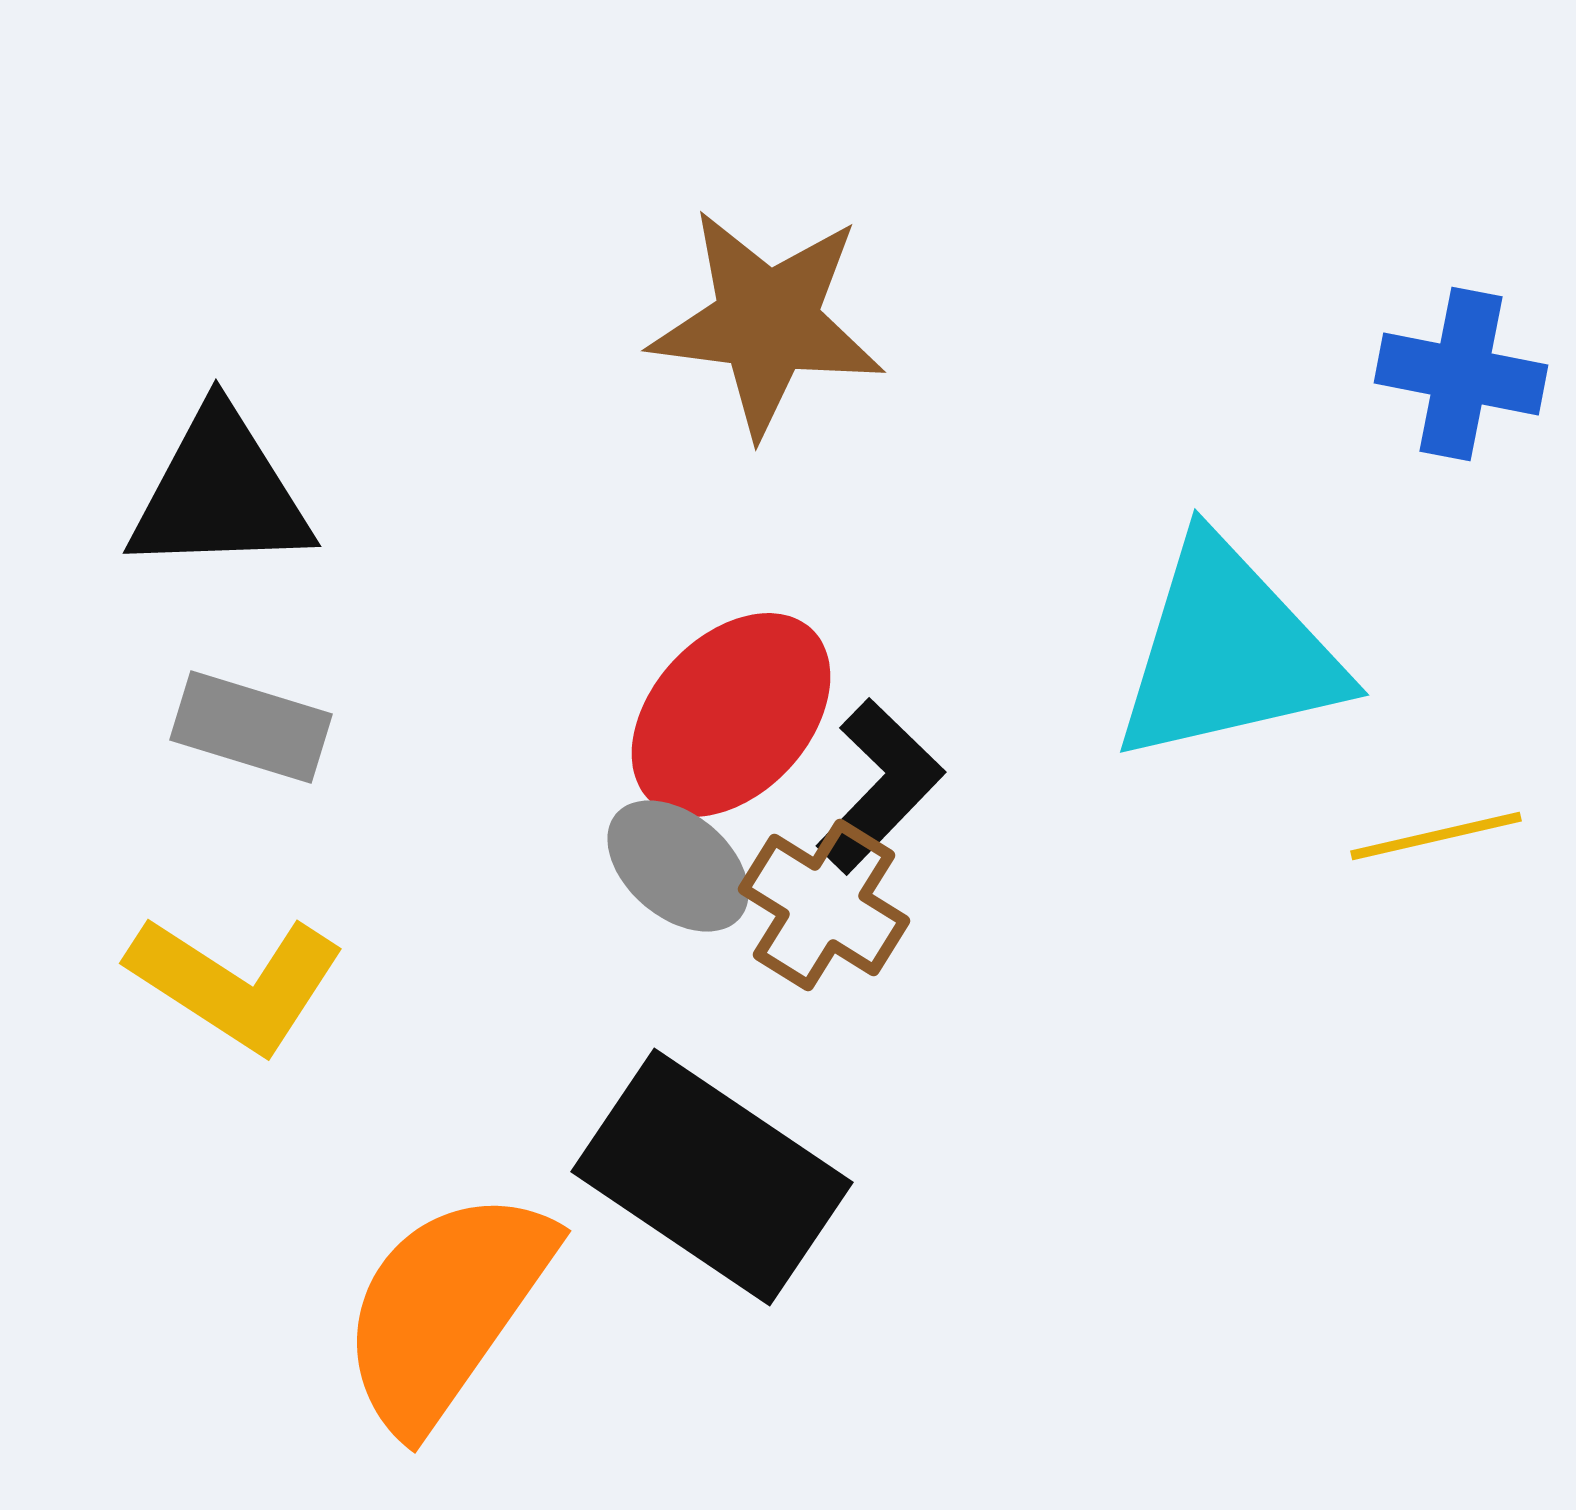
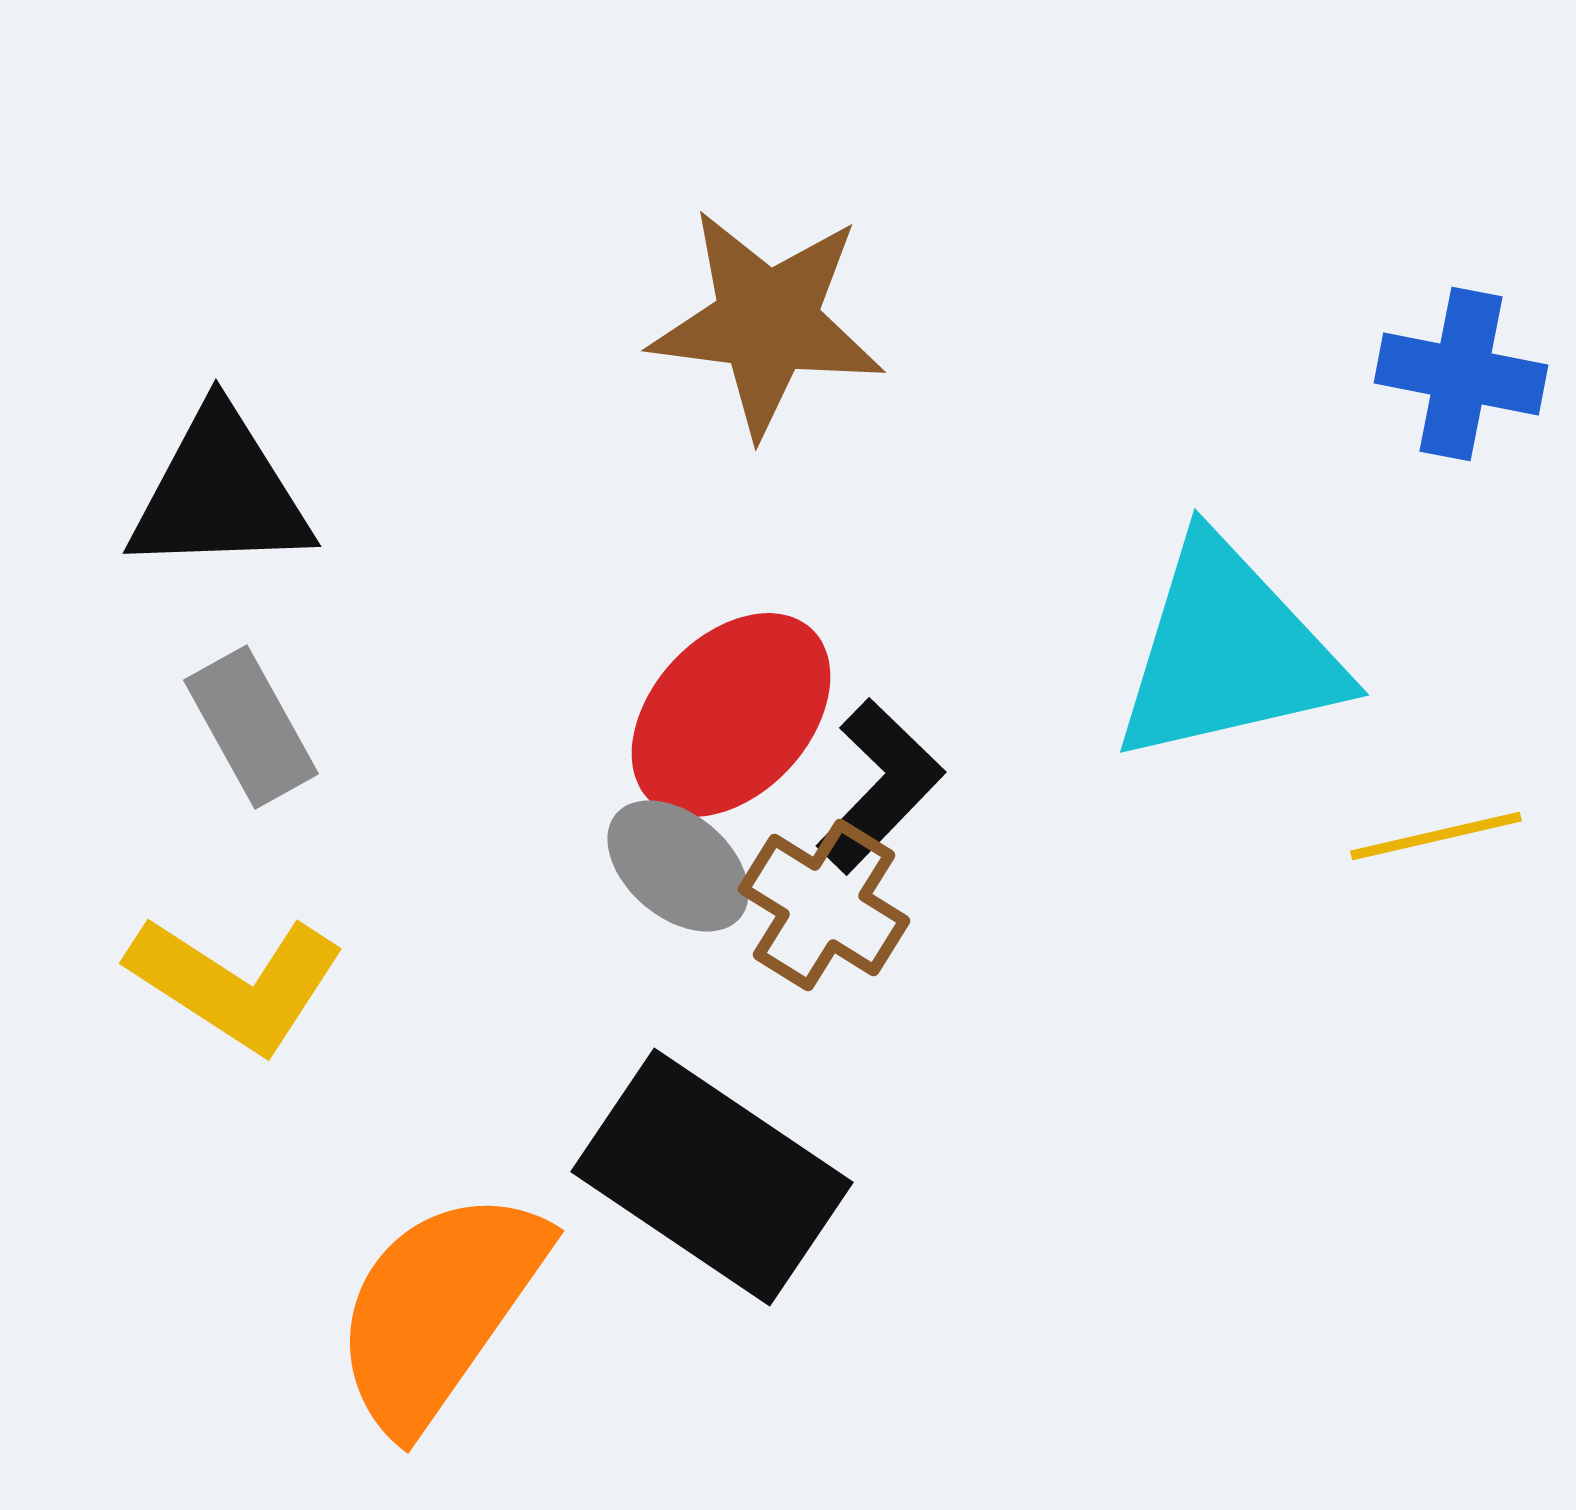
gray rectangle: rotated 44 degrees clockwise
orange semicircle: moved 7 px left
